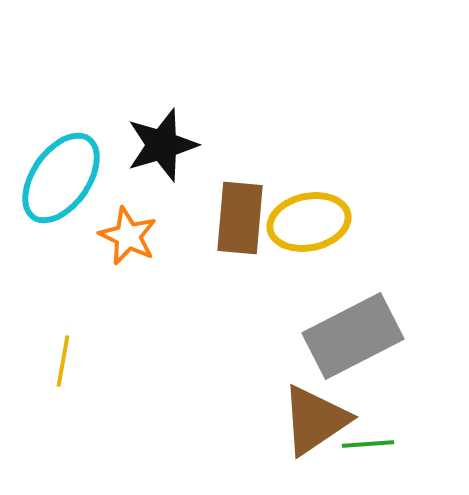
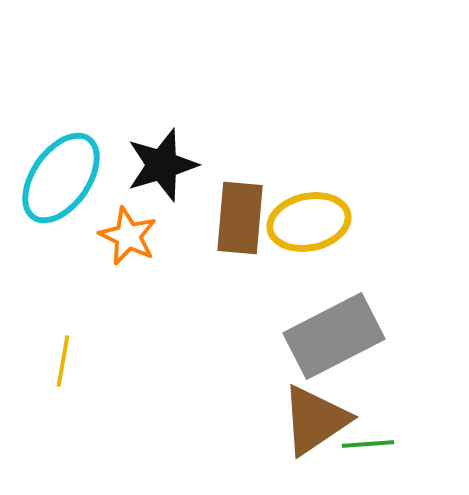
black star: moved 20 px down
gray rectangle: moved 19 px left
